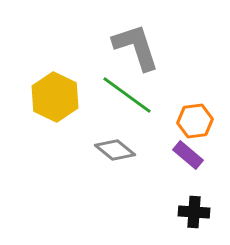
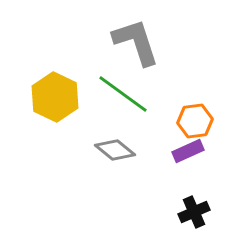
gray L-shape: moved 5 px up
green line: moved 4 px left, 1 px up
purple rectangle: moved 4 px up; rotated 64 degrees counterclockwise
black cross: rotated 28 degrees counterclockwise
